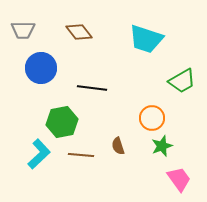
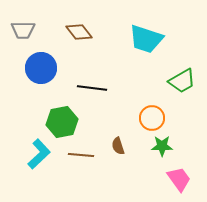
green star: rotated 20 degrees clockwise
